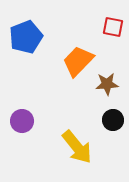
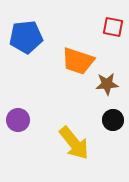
blue pentagon: rotated 16 degrees clockwise
orange trapezoid: rotated 116 degrees counterclockwise
purple circle: moved 4 px left, 1 px up
yellow arrow: moved 3 px left, 4 px up
